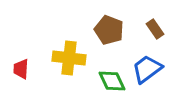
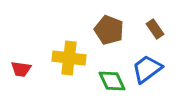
red trapezoid: rotated 85 degrees counterclockwise
